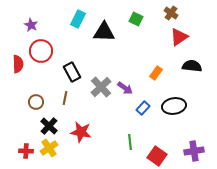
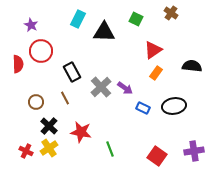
red triangle: moved 26 px left, 13 px down
brown line: rotated 40 degrees counterclockwise
blue rectangle: rotated 72 degrees clockwise
green line: moved 20 px left, 7 px down; rotated 14 degrees counterclockwise
red cross: rotated 24 degrees clockwise
